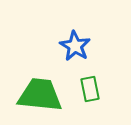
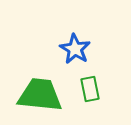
blue star: moved 3 px down
